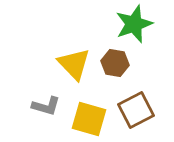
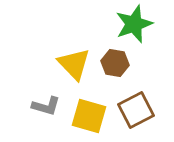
yellow square: moved 3 px up
